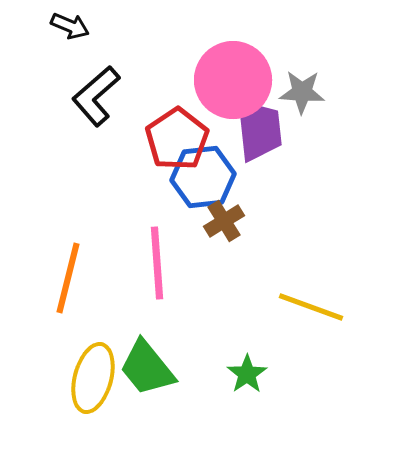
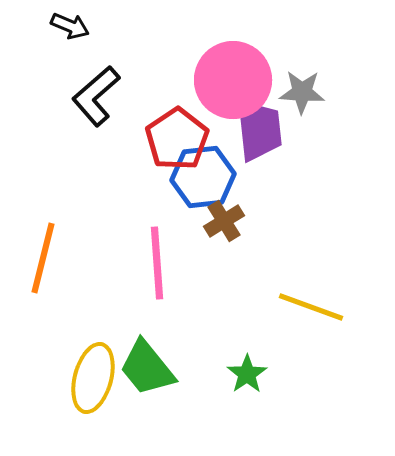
orange line: moved 25 px left, 20 px up
